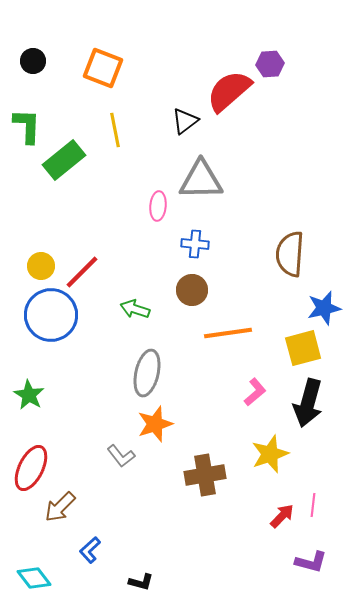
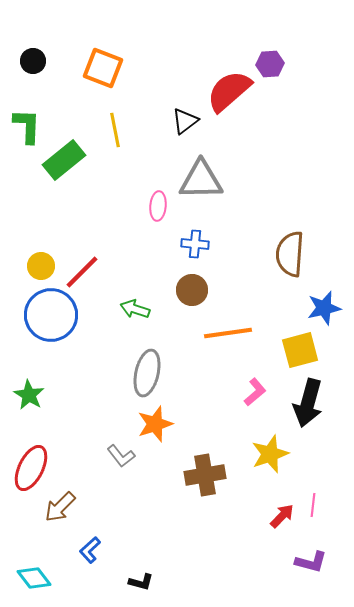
yellow square: moved 3 px left, 2 px down
